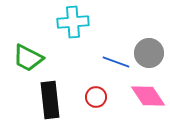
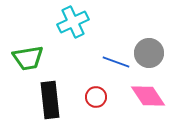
cyan cross: rotated 20 degrees counterclockwise
green trapezoid: rotated 36 degrees counterclockwise
